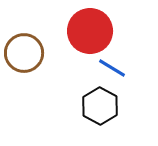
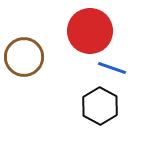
brown circle: moved 4 px down
blue line: rotated 12 degrees counterclockwise
